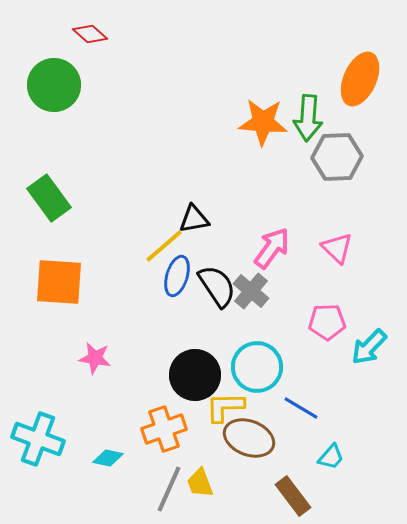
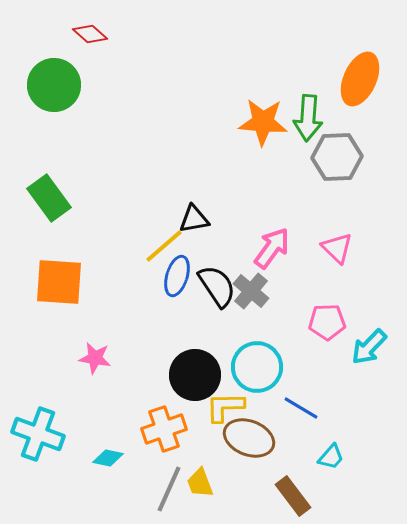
cyan cross: moved 5 px up
